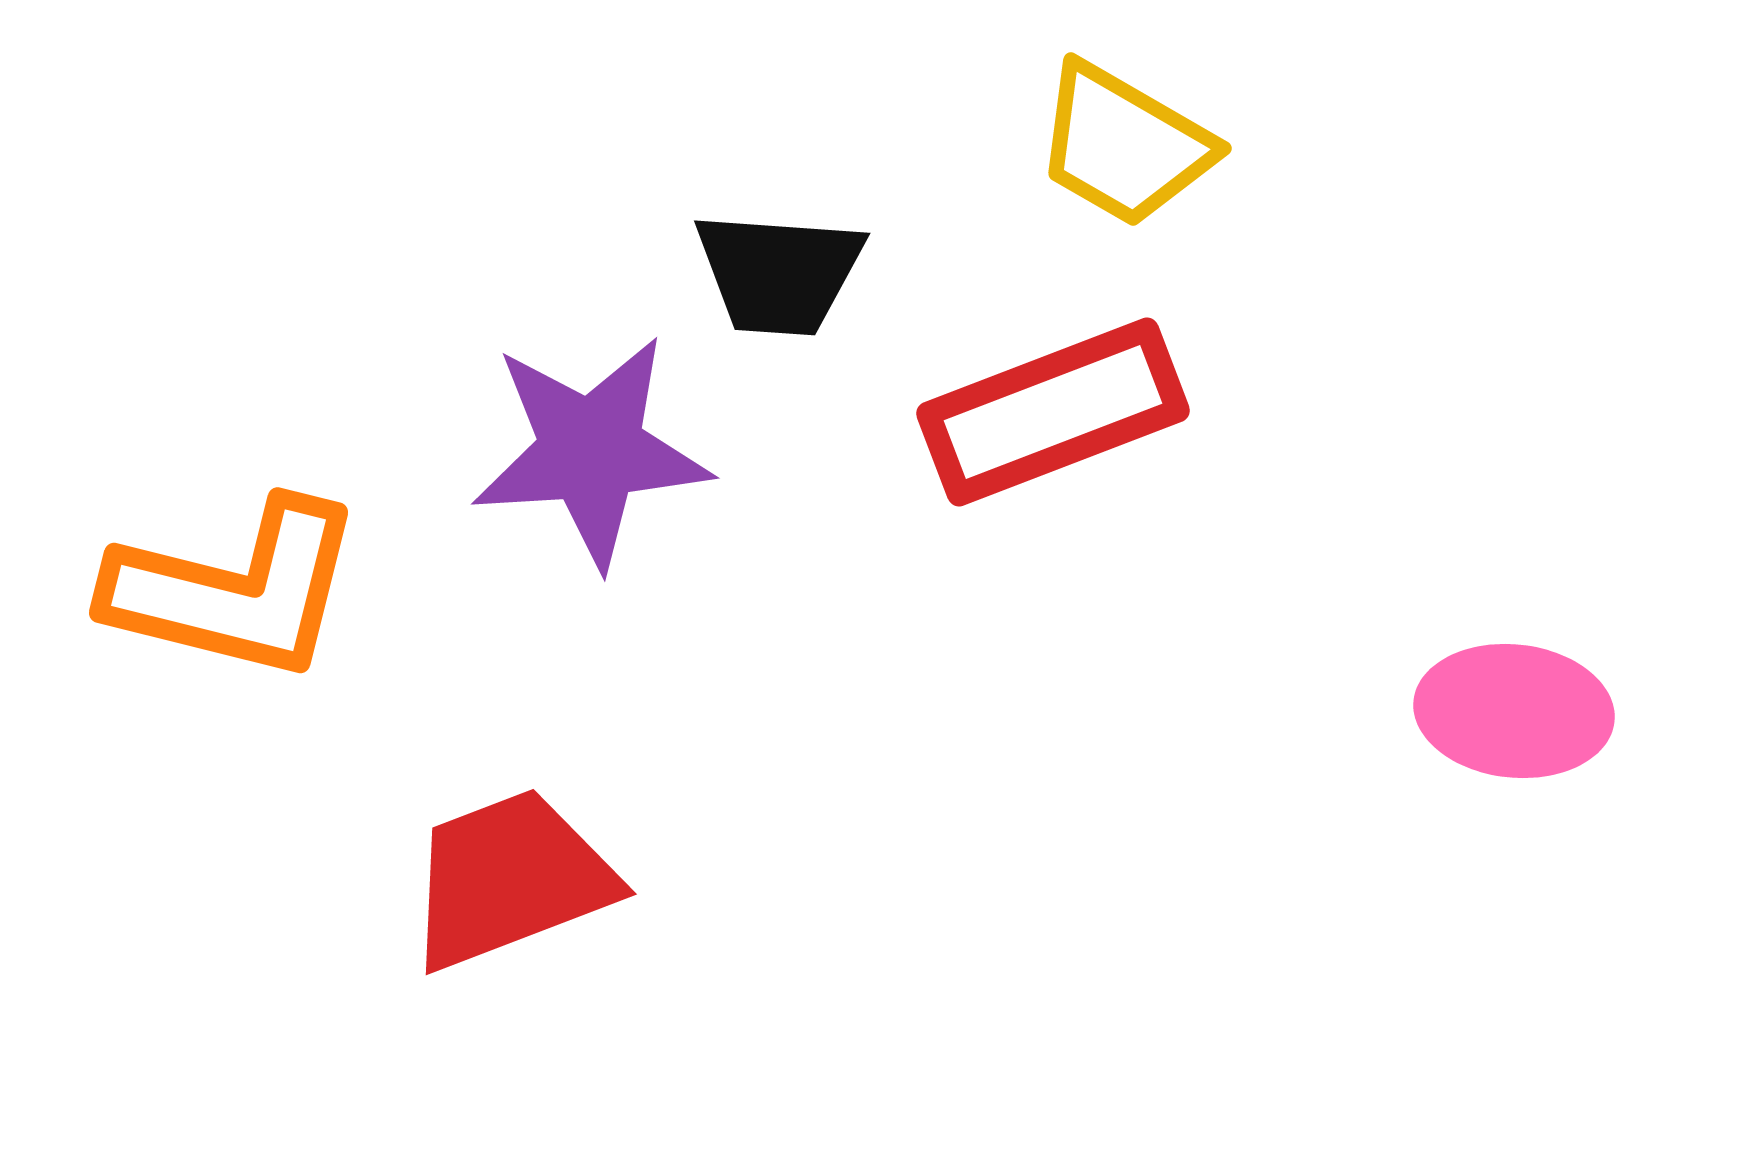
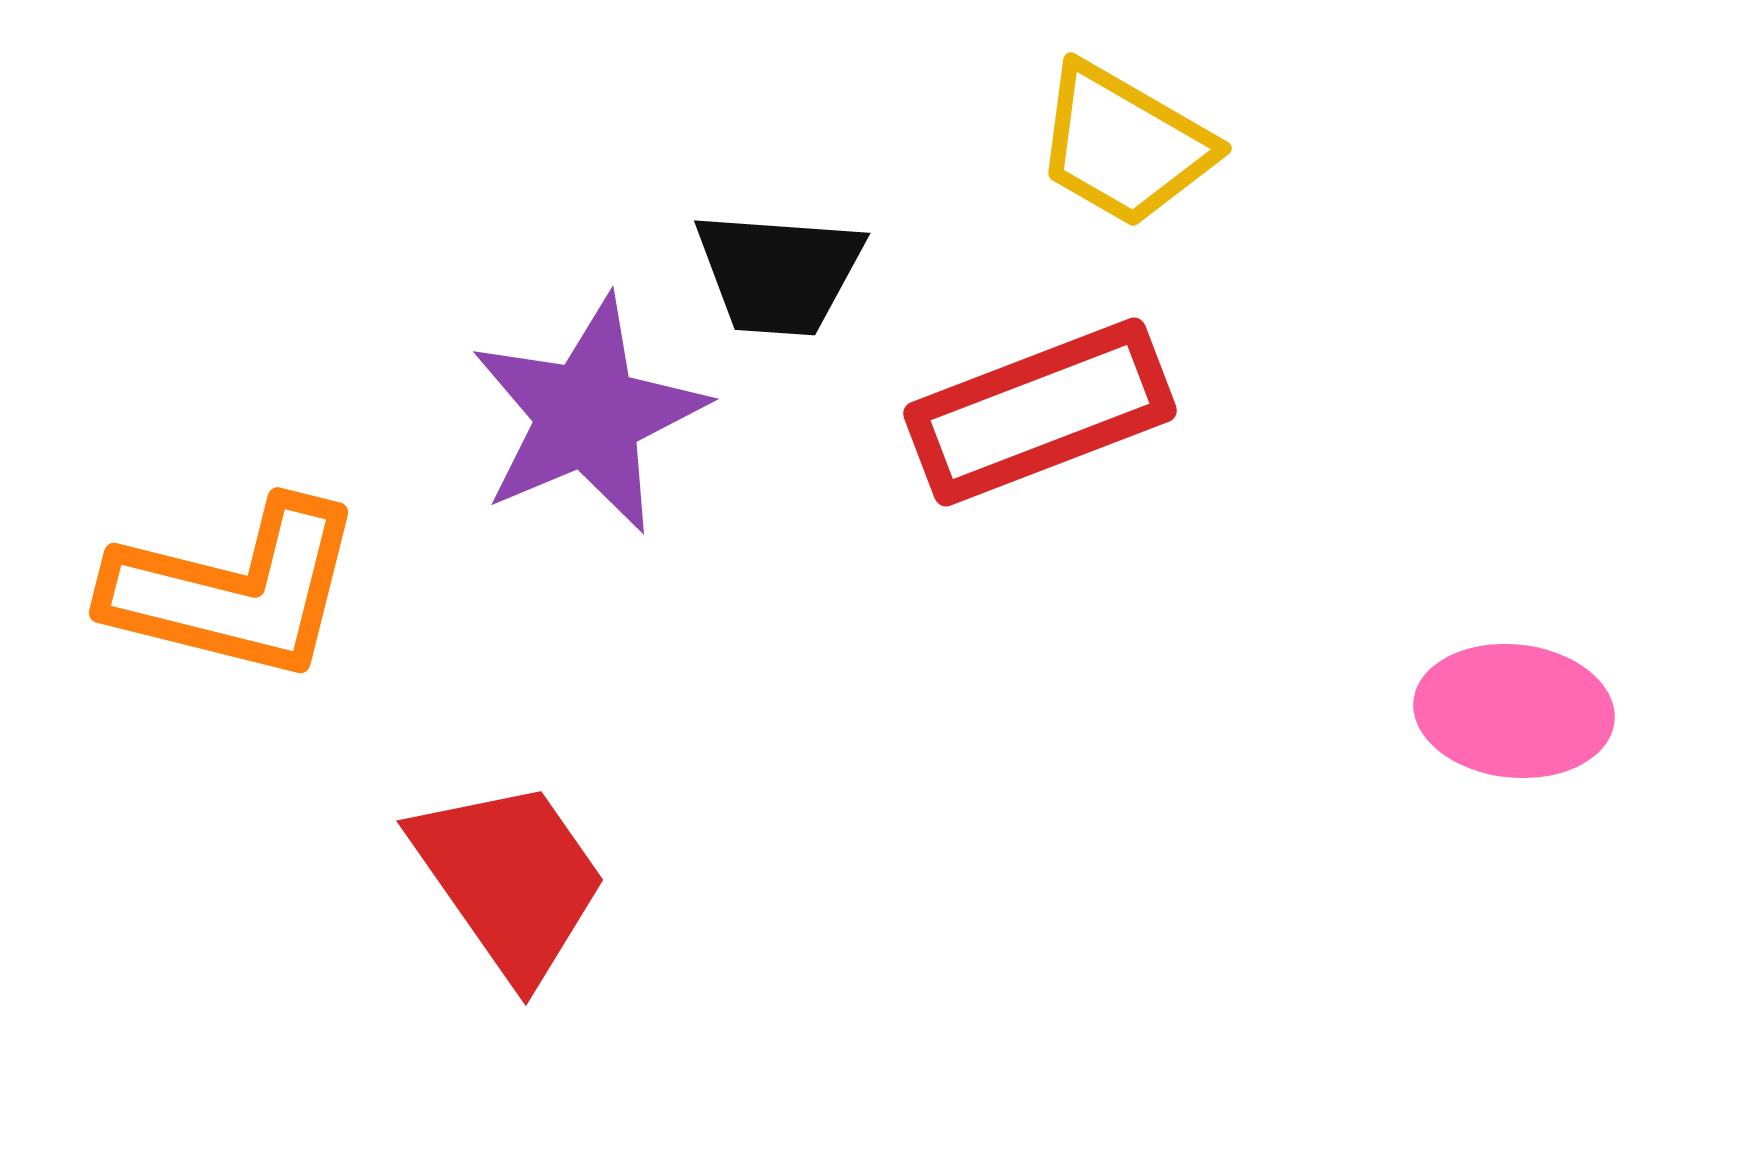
red rectangle: moved 13 px left
purple star: moved 3 px left, 36 px up; rotated 19 degrees counterclockwise
red trapezoid: rotated 76 degrees clockwise
